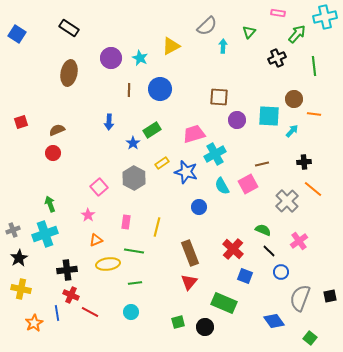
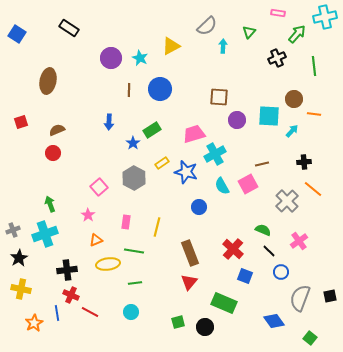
brown ellipse at (69, 73): moved 21 px left, 8 px down
